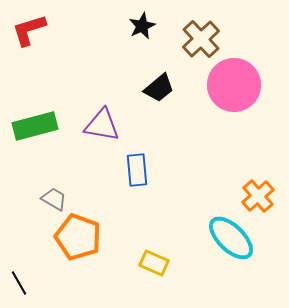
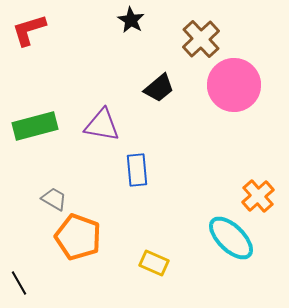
black star: moved 11 px left, 6 px up; rotated 16 degrees counterclockwise
